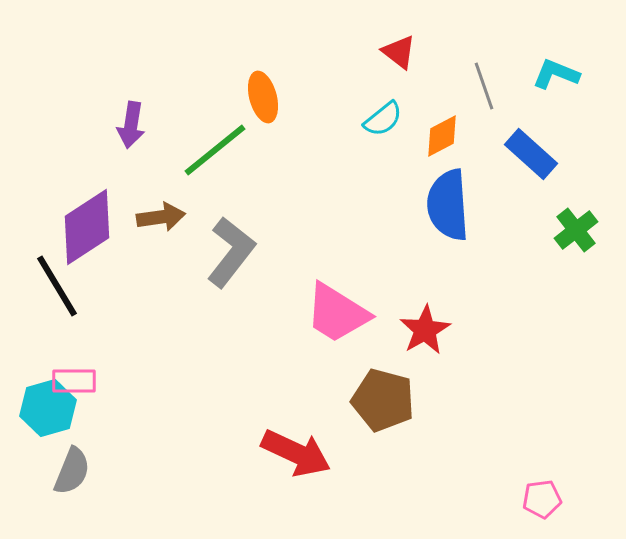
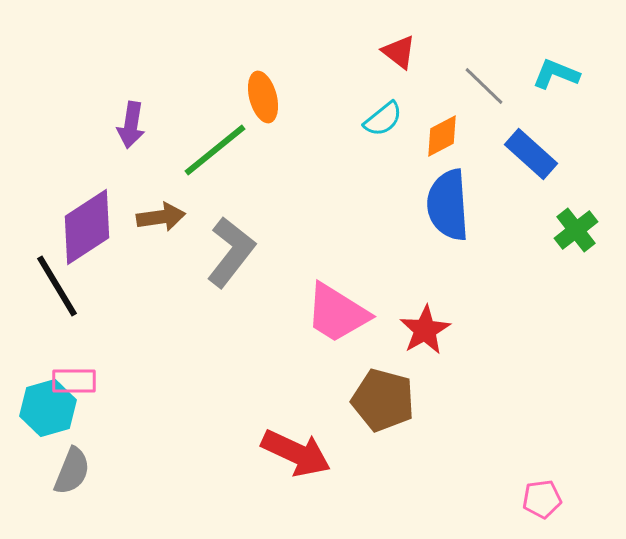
gray line: rotated 27 degrees counterclockwise
